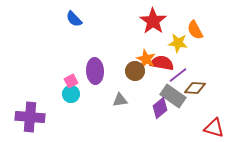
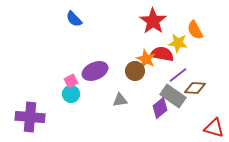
red semicircle: moved 9 px up
purple ellipse: rotated 70 degrees clockwise
